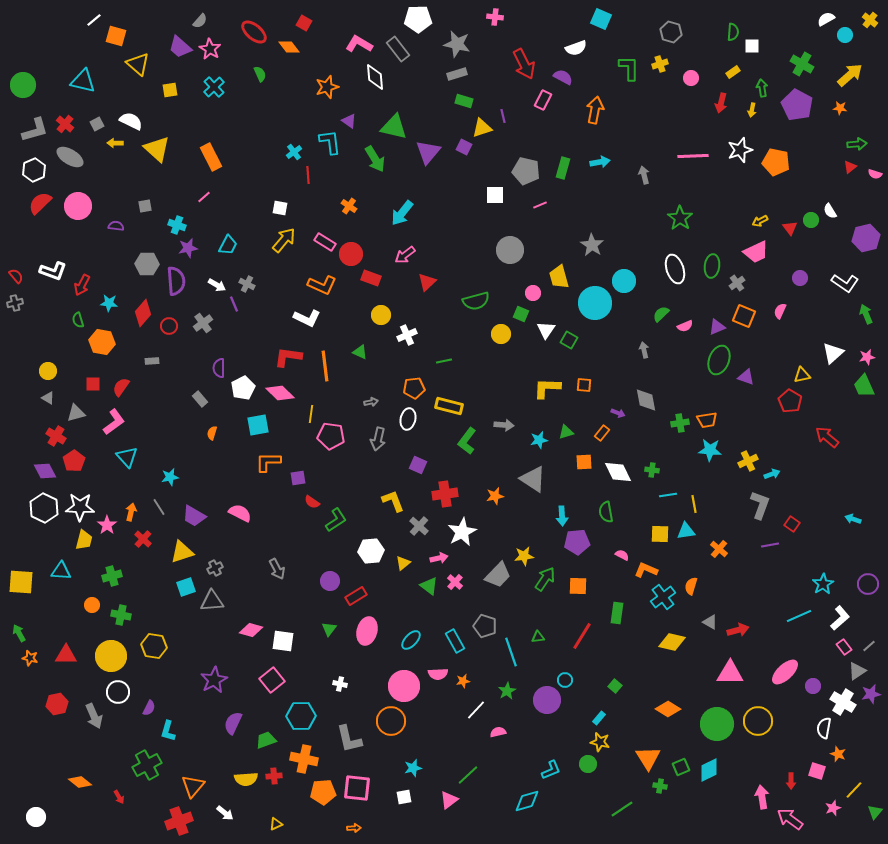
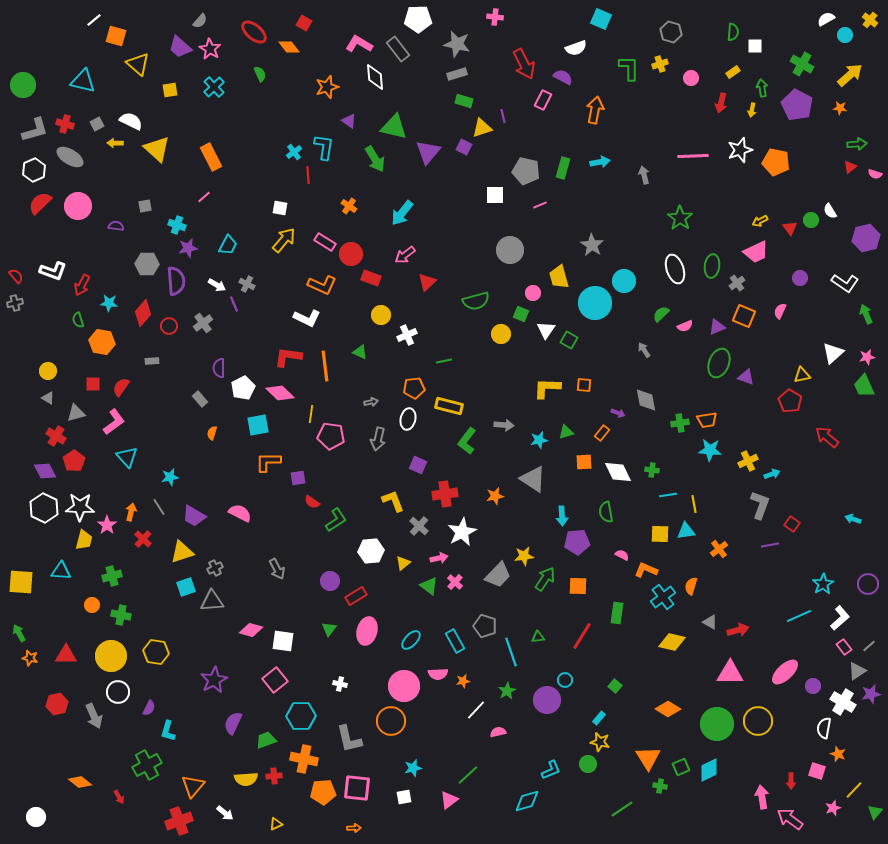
white square at (752, 46): moved 3 px right
red cross at (65, 124): rotated 24 degrees counterclockwise
cyan L-shape at (330, 142): moved 6 px left, 5 px down; rotated 16 degrees clockwise
gray arrow at (644, 350): rotated 21 degrees counterclockwise
green ellipse at (719, 360): moved 3 px down
orange cross at (719, 549): rotated 12 degrees clockwise
yellow hexagon at (154, 646): moved 2 px right, 6 px down
pink square at (272, 680): moved 3 px right
